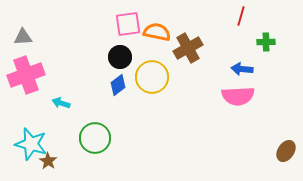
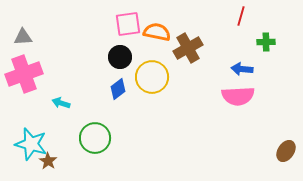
pink cross: moved 2 px left, 1 px up
blue diamond: moved 4 px down
